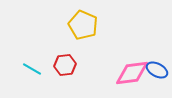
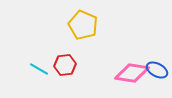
cyan line: moved 7 px right
pink diamond: rotated 16 degrees clockwise
